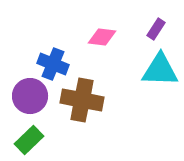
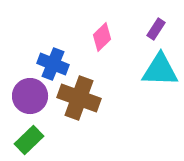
pink diamond: rotated 52 degrees counterclockwise
brown cross: moved 3 px left, 2 px up; rotated 9 degrees clockwise
